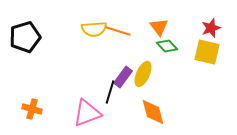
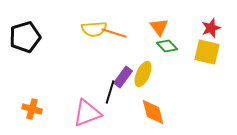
orange line: moved 4 px left, 2 px down
